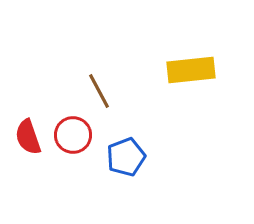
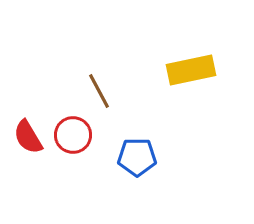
yellow rectangle: rotated 6 degrees counterclockwise
red semicircle: rotated 12 degrees counterclockwise
blue pentagon: moved 11 px right; rotated 21 degrees clockwise
